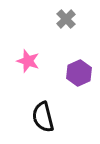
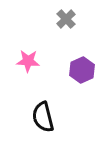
pink star: rotated 15 degrees counterclockwise
purple hexagon: moved 3 px right, 3 px up
